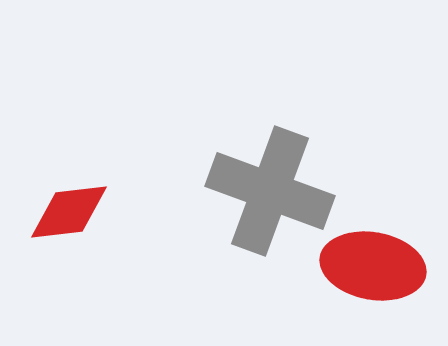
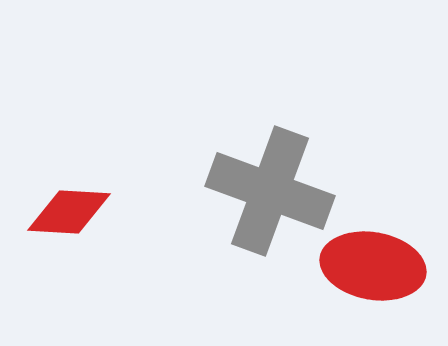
red diamond: rotated 10 degrees clockwise
